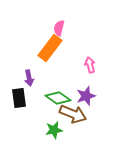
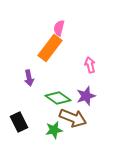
black rectangle: moved 24 px down; rotated 18 degrees counterclockwise
brown arrow: moved 4 px down
